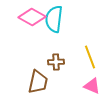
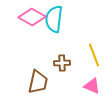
yellow line: moved 4 px right, 2 px up
brown cross: moved 6 px right, 1 px down
